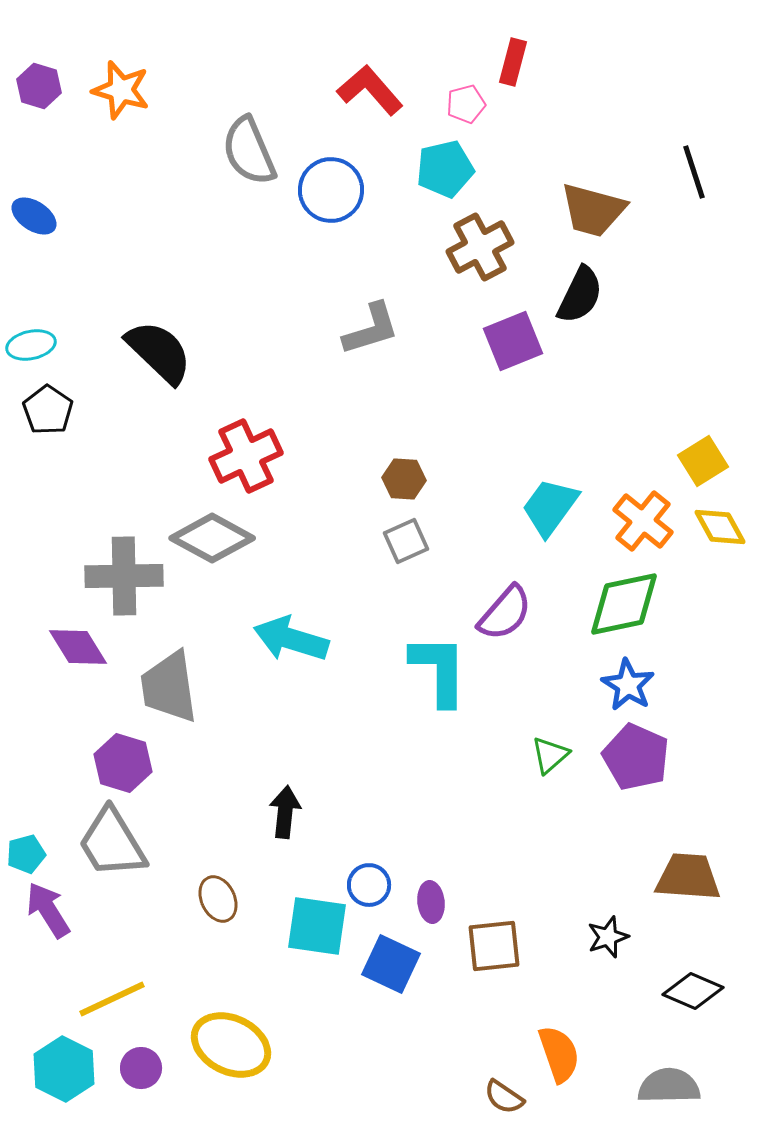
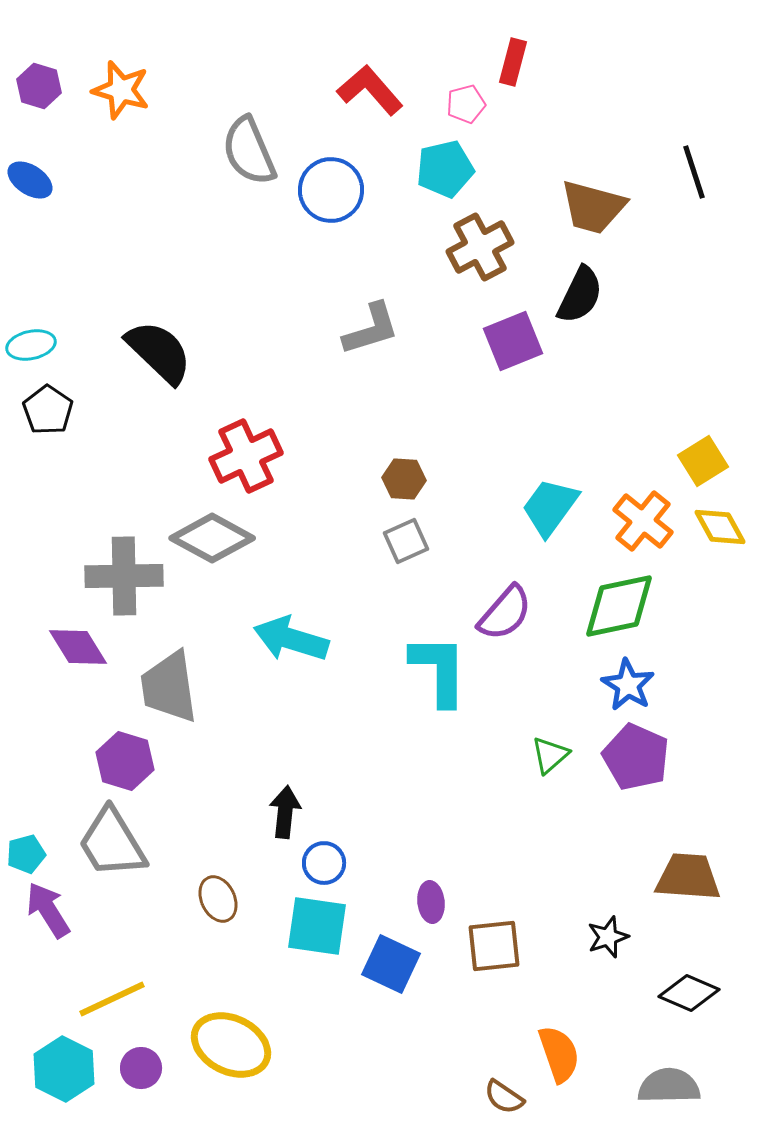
brown trapezoid at (593, 210): moved 3 px up
blue ellipse at (34, 216): moved 4 px left, 36 px up
green diamond at (624, 604): moved 5 px left, 2 px down
purple hexagon at (123, 763): moved 2 px right, 2 px up
blue circle at (369, 885): moved 45 px left, 22 px up
black diamond at (693, 991): moved 4 px left, 2 px down
